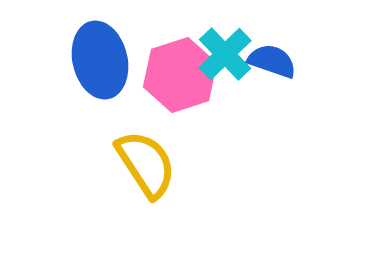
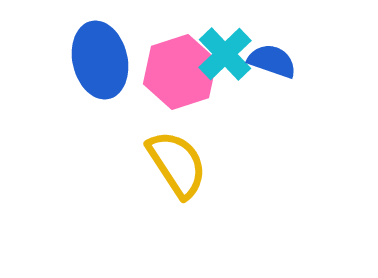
pink hexagon: moved 3 px up
yellow semicircle: moved 31 px right
